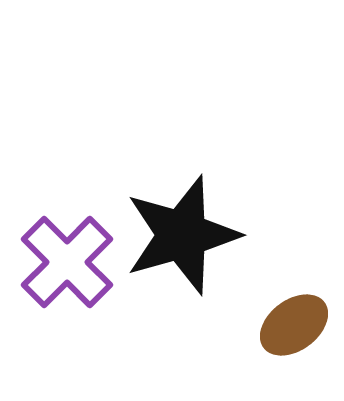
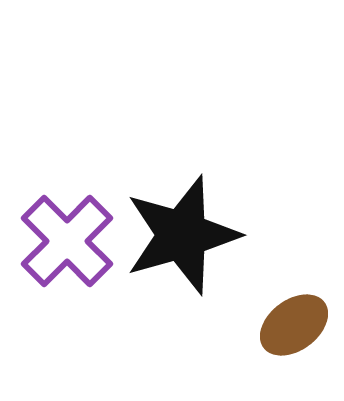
purple cross: moved 21 px up
